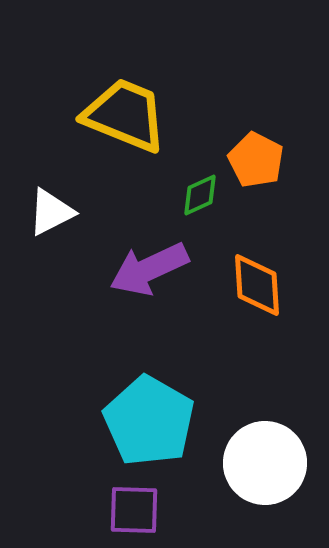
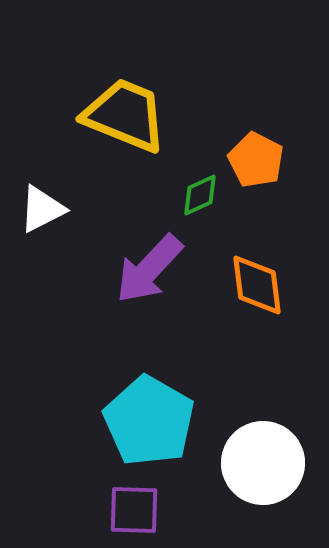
white triangle: moved 9 px left, 3 px up
purple arrow: rotated 22 degrees counterclockwise
orange diamond: rotated 4 degrees counterclockwise
white circle: moved 2 px left
